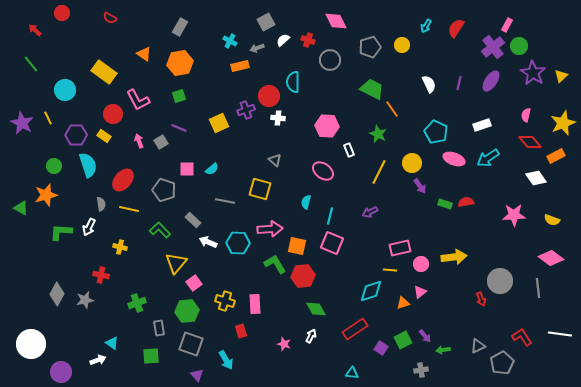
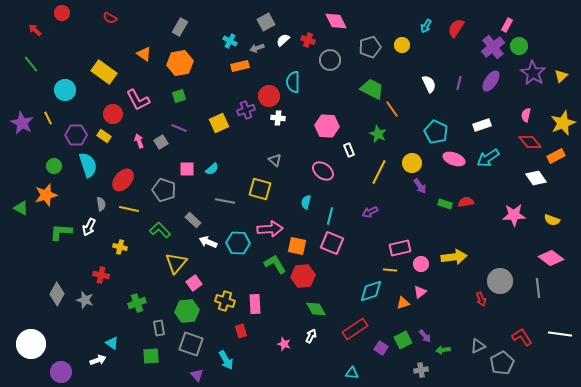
gray star at (85, 300): rotated 30 degrees clockwise
